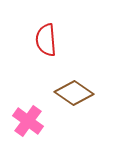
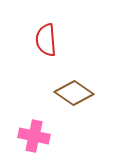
pink cross: moved 6 px right, 15 px down; rotated 24 degrees counterclockwise
